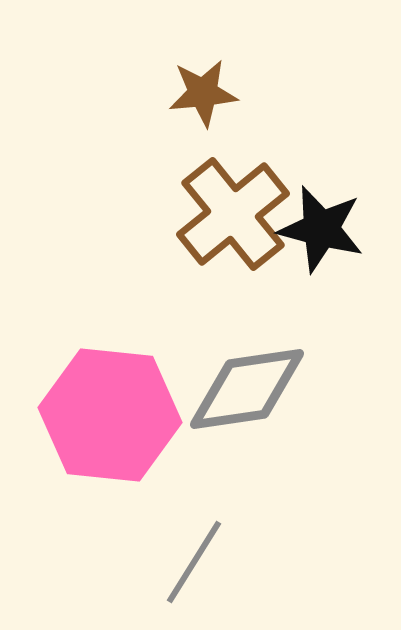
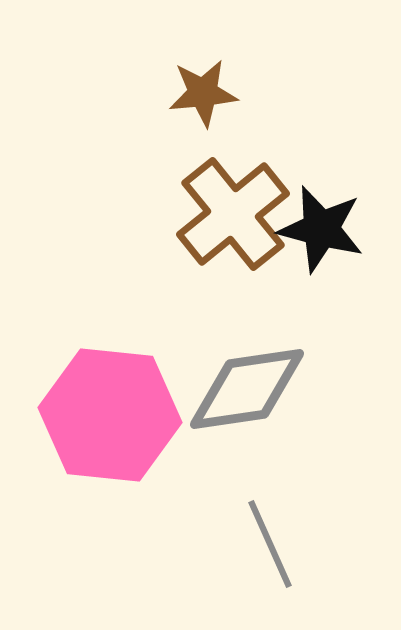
gray line: moved 76 px right, 18 px up; rotated 56 degrees counterclockwise
